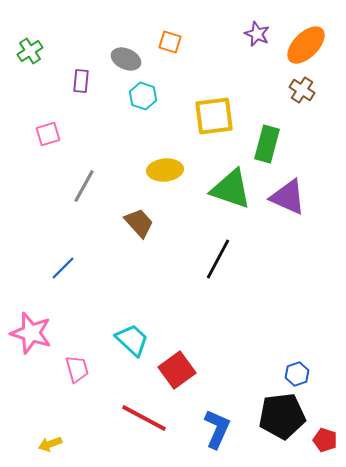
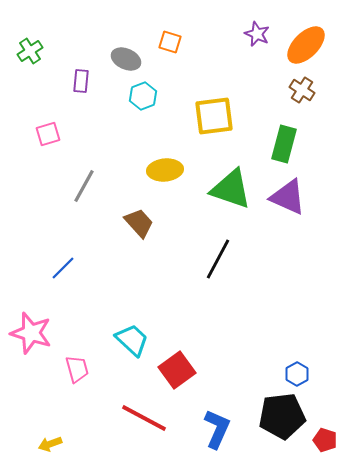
cyan hexagon: rotated 20 degrees clockwise
green rectangle: moved 17 px right
blue hexagon: rotated 10 degrees counterclockwise
